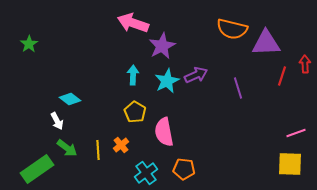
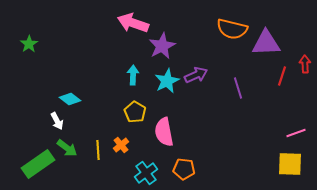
green rectangle: moved 1 px right, 5 px up
